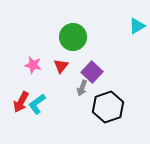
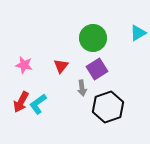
cyan triangle: moved 1 px right, 7 px down
green circle: moved 20 px right, 1 px down
pink star: moved 9 px left
purple square: moved 5 px right, 3 px up; rotated 15 degrees clockwise
gray arrow: rotated 28 degrees counterclockwise
cyan L-shape: moved 1 px right
